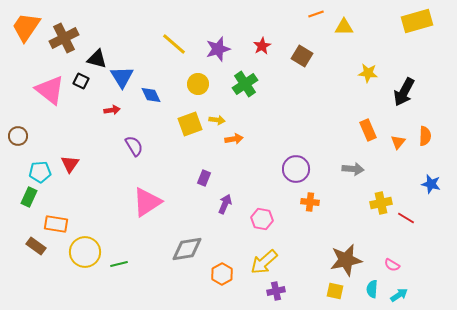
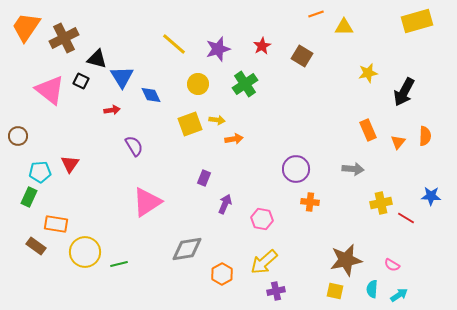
yellow star at (368, 73): rotated 18 degrees counterclockwise
blue star at (431, 184): moved 12 px down; rotated 12 degrees counterclockwise
